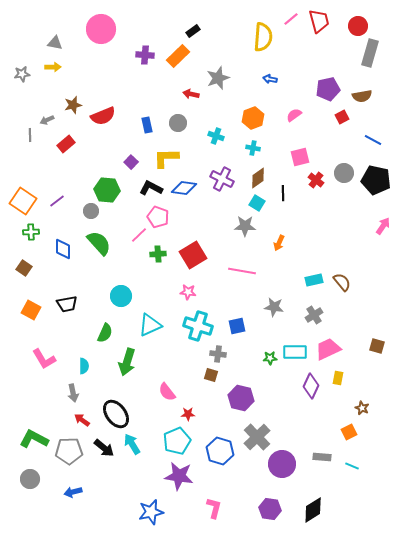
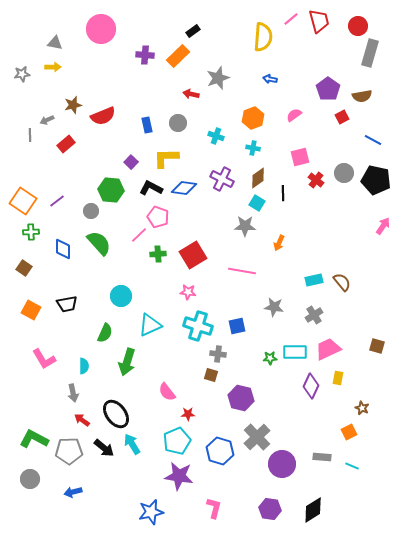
purple pentagon at (328, 89): rotated 25 degrees counterclockwise
green hexagon at (107, 190): moved 4 px right
